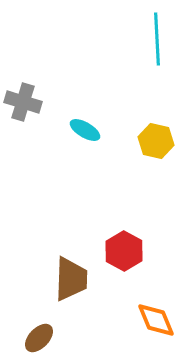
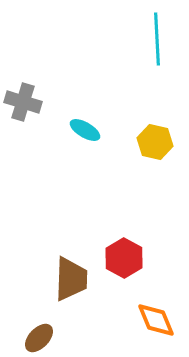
yellow hexagon: moved 1 px left, 1 px down
red hexagon: moved 7 px down
